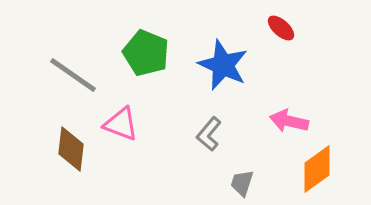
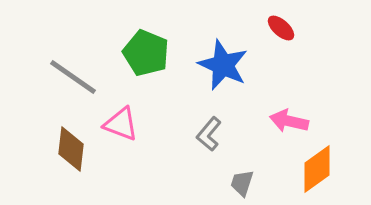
gray line: moved 2 px down
